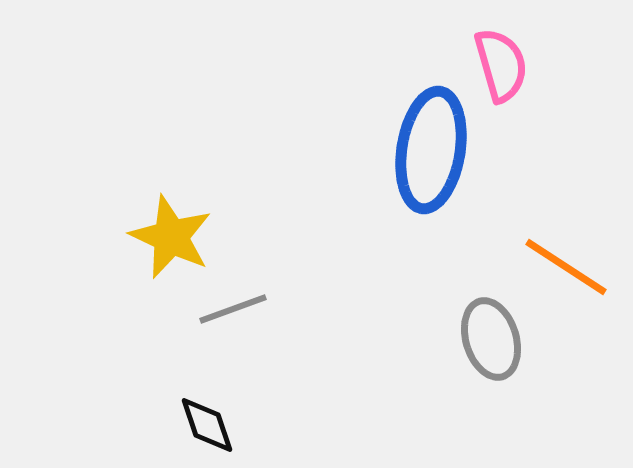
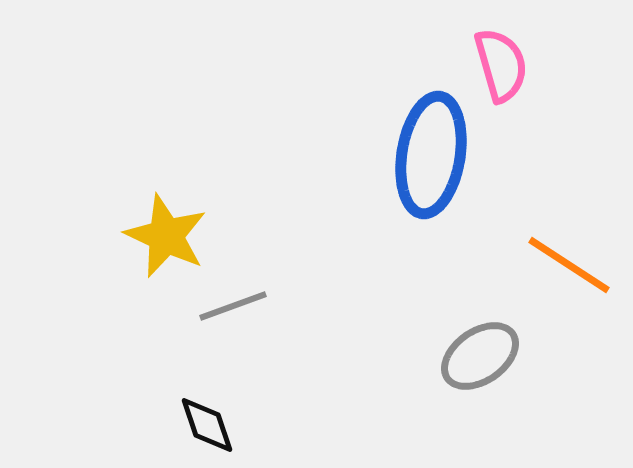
blue ellipse: moved 5 px down
yellow star: moved 5 px left, 1 px up
orange line: moved 3 px right, 2 px up
gray line: moved 3 px up
gray ellipse: moved 11 px left, 17 px down; rotated 72 degrees clockwise
